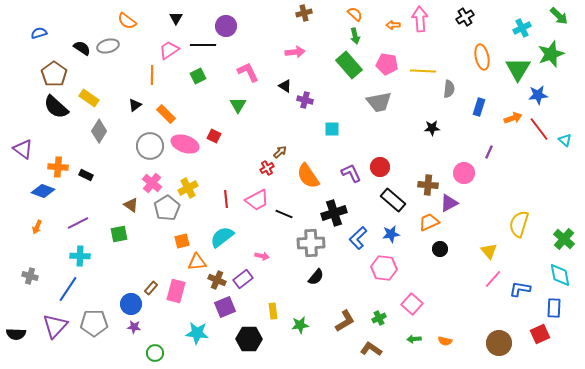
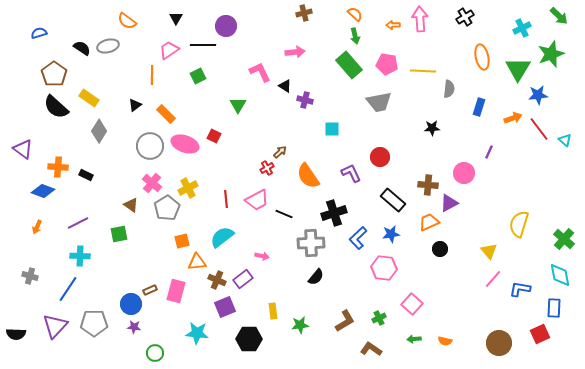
pink L-shape at (248, 72): moved 12 px right
red circle at (380, 167): moved 10 px up
brown rectangle at (151, 288): moved 1 px left, 2 px down; rotated 24 degrees clockwise
